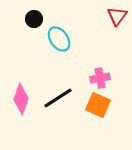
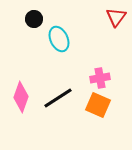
red triangle: moved 1 px left, 1 px down
cyan ellipse: rotated 10 degrees clockwise
pink diamond: moved 2 px up
